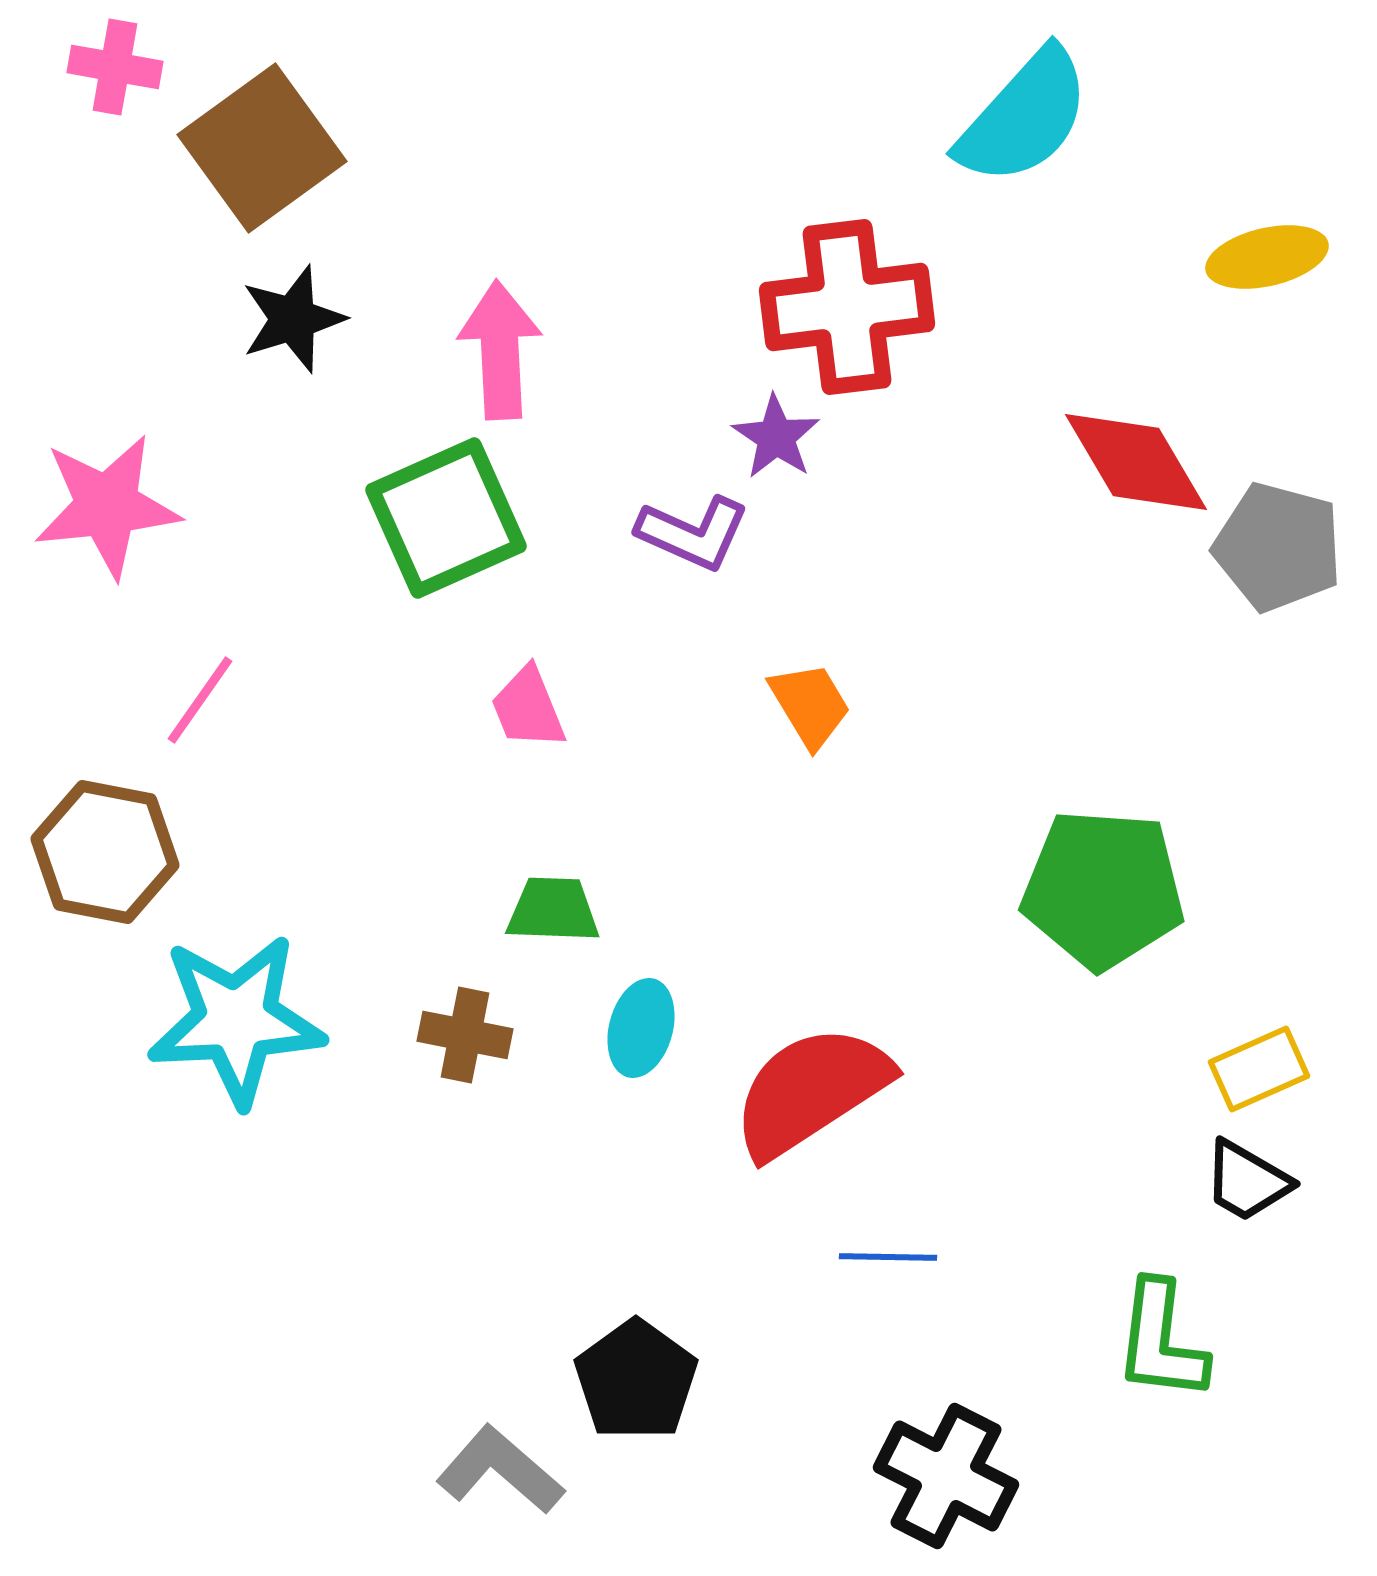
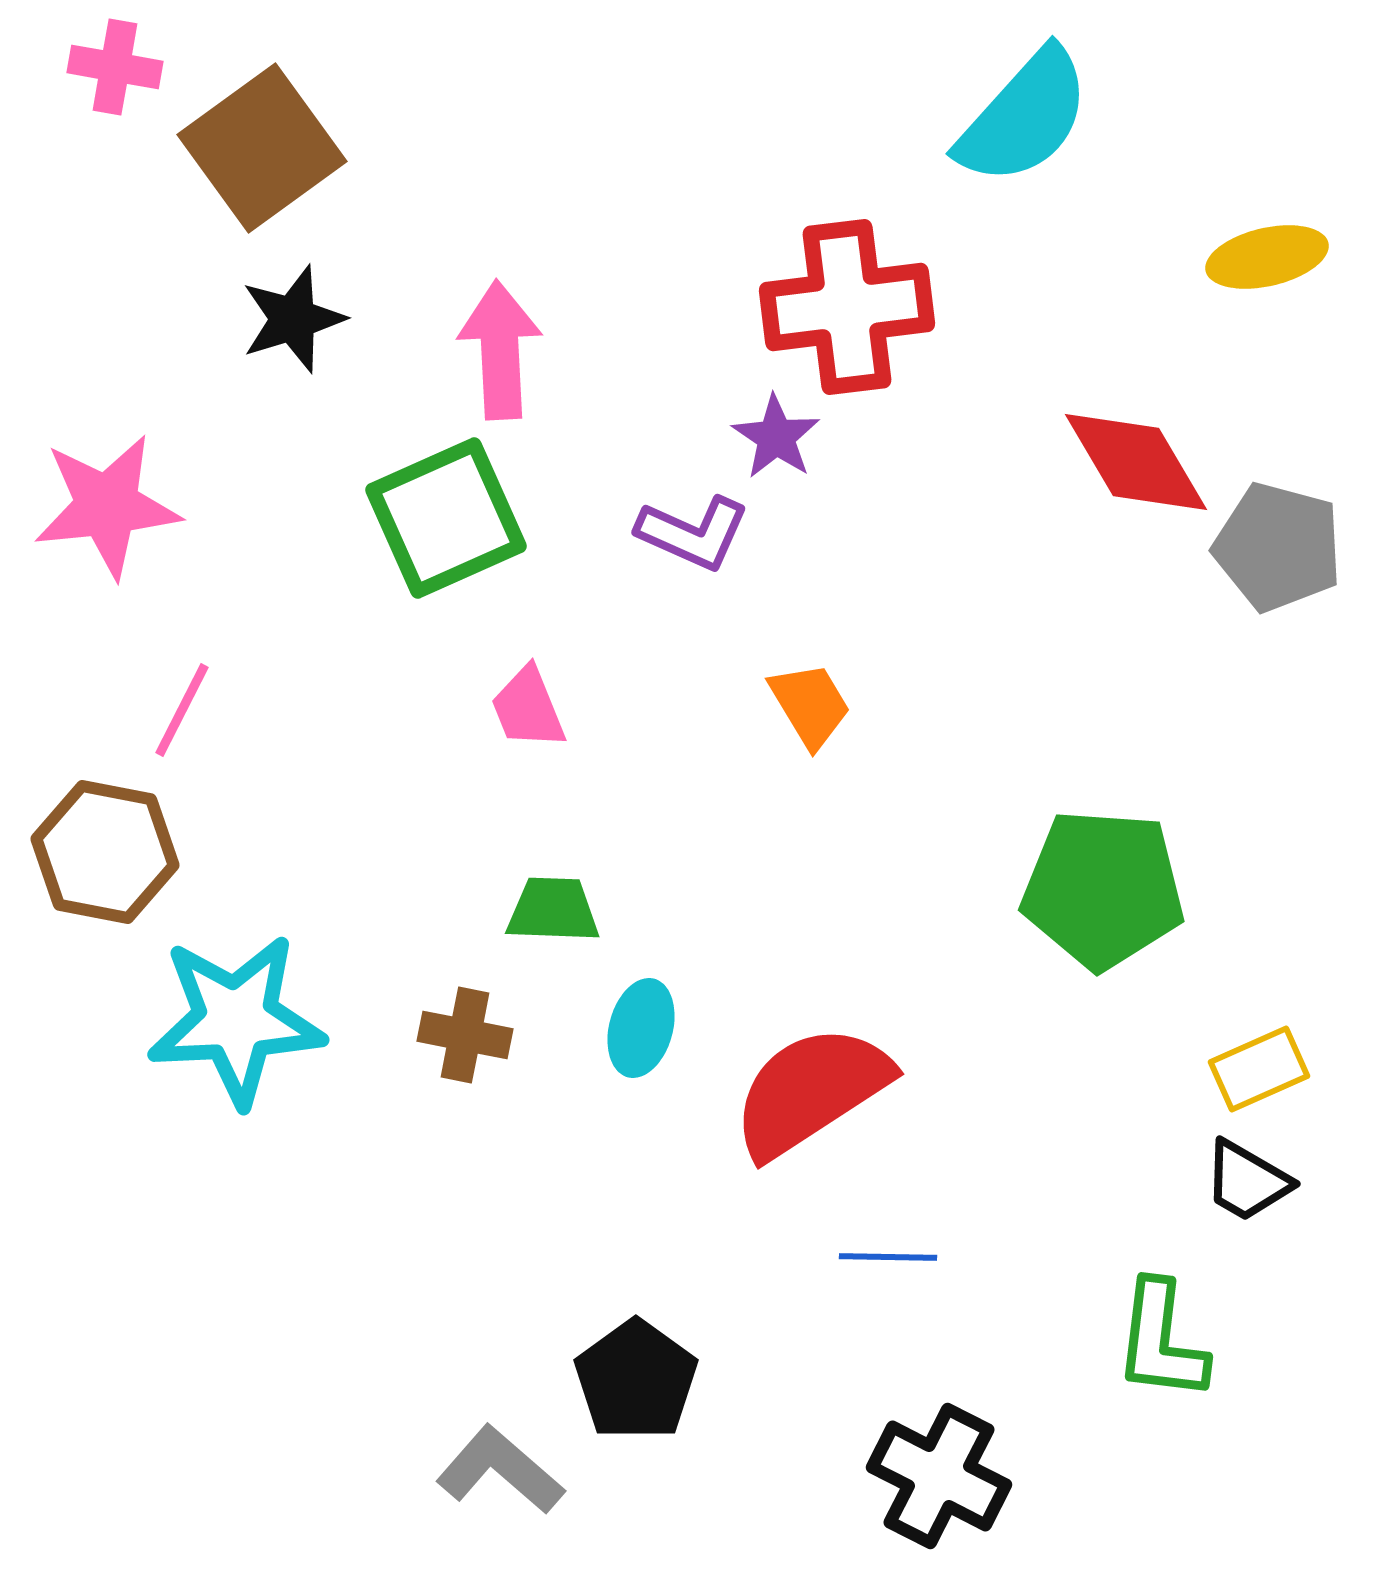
pink line: moved 18 px left, 10 px down; rotated 8 degrees counterclockwise
black cross: moved 7 px left
